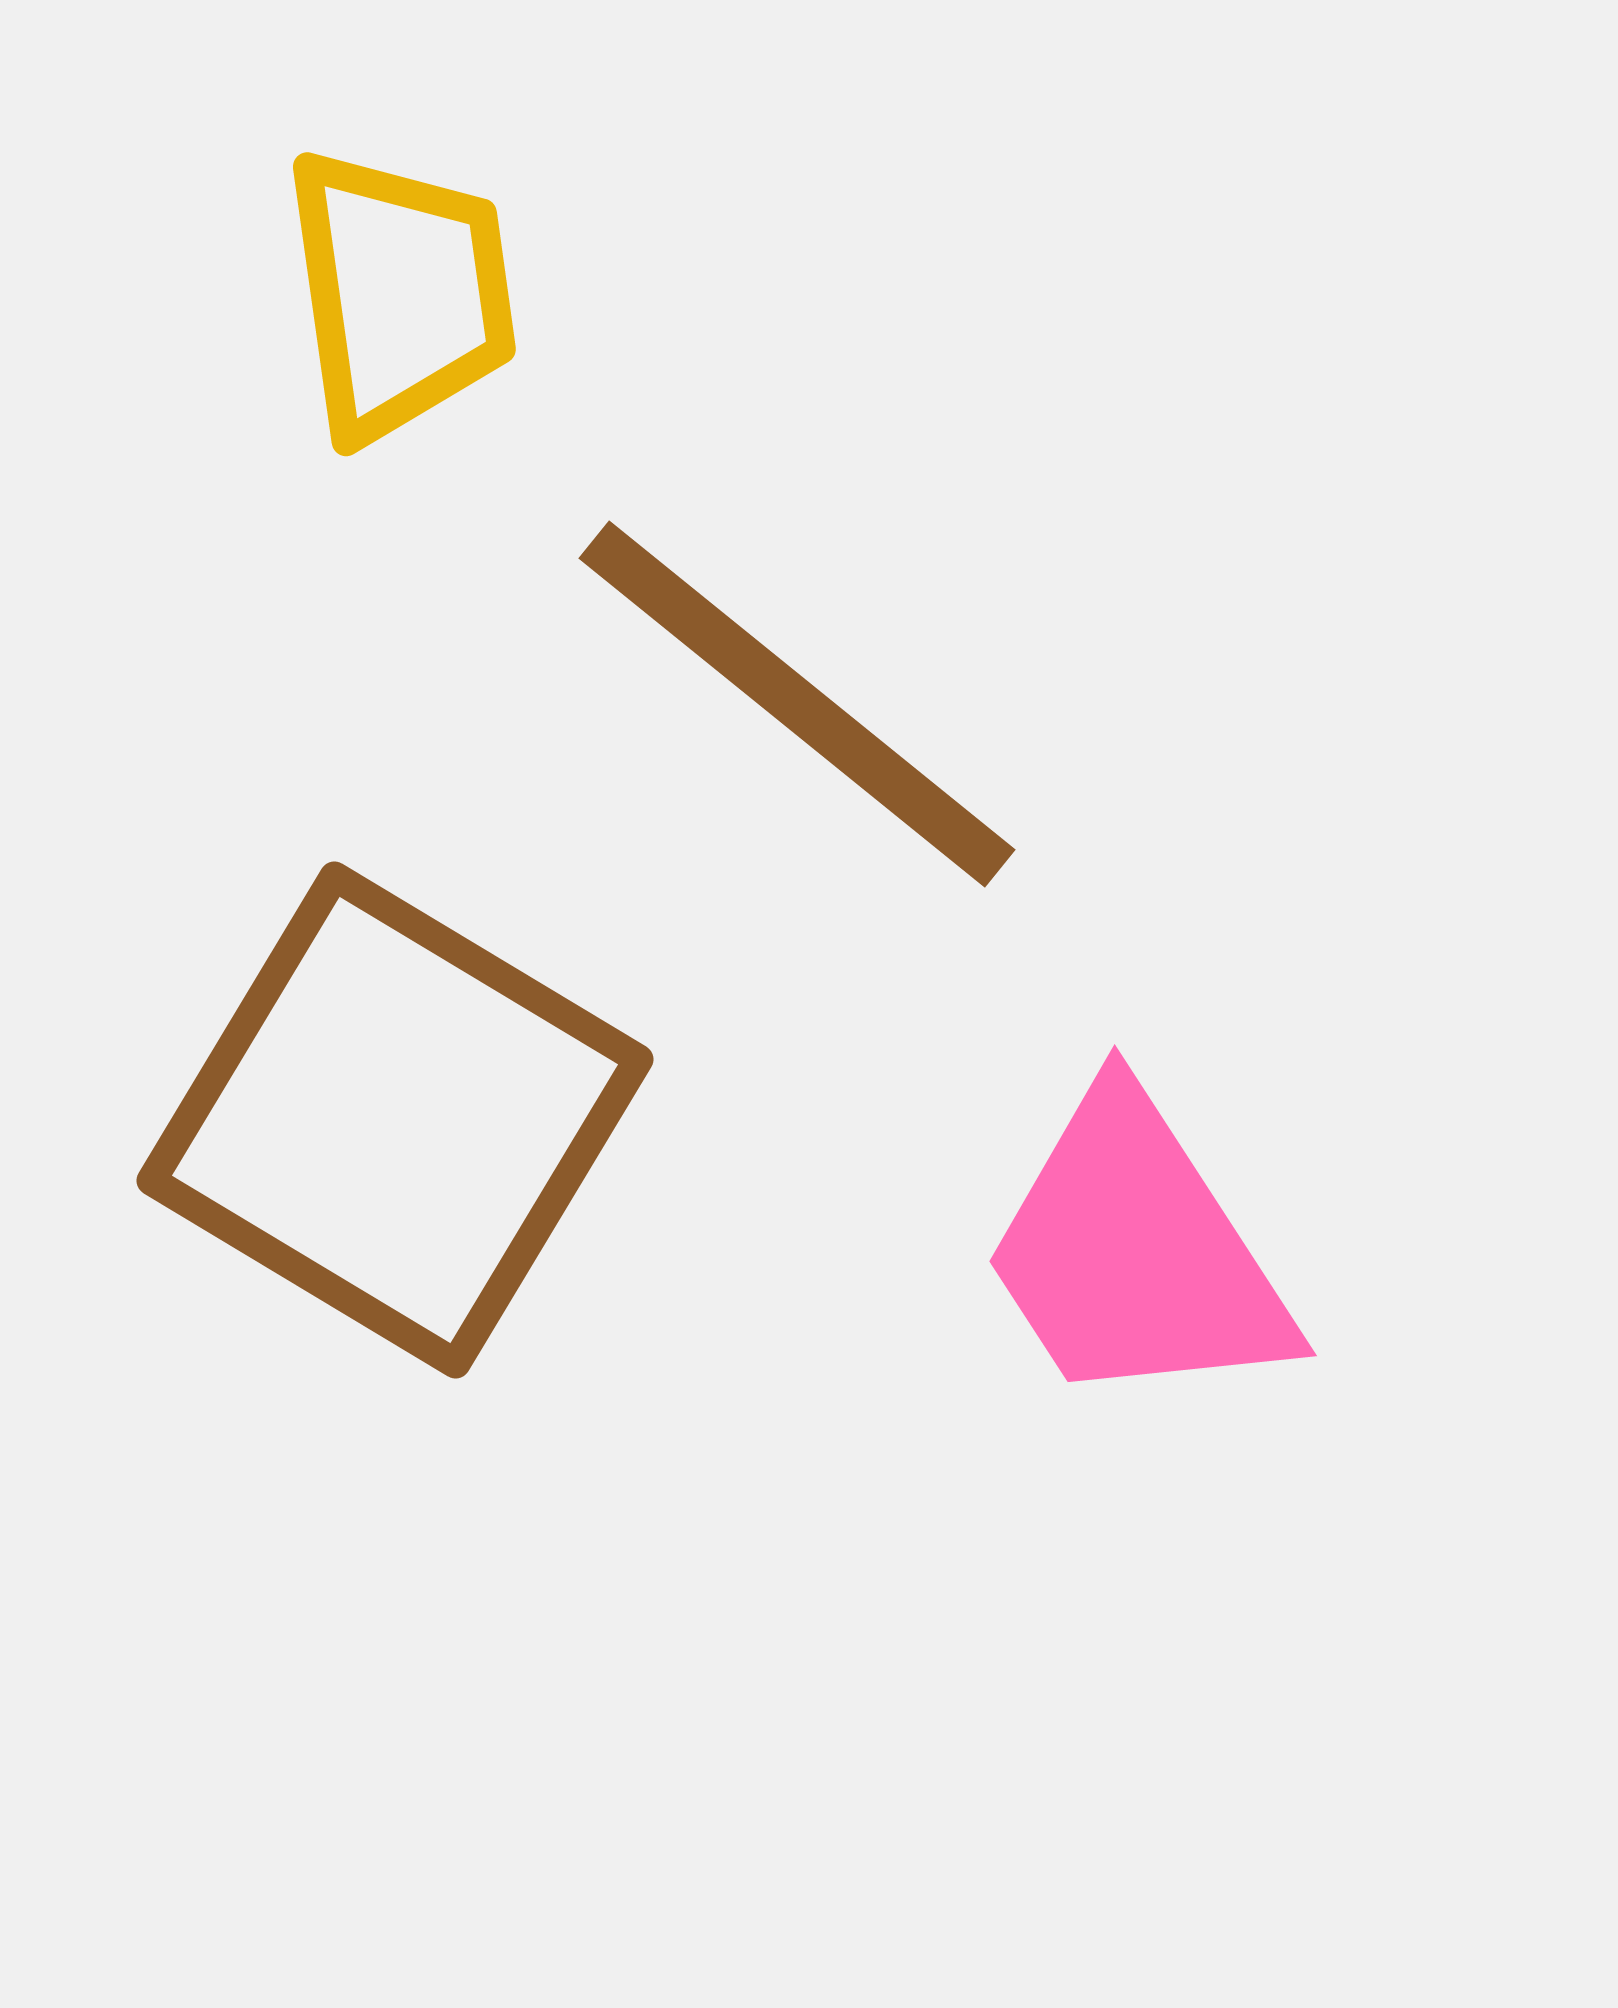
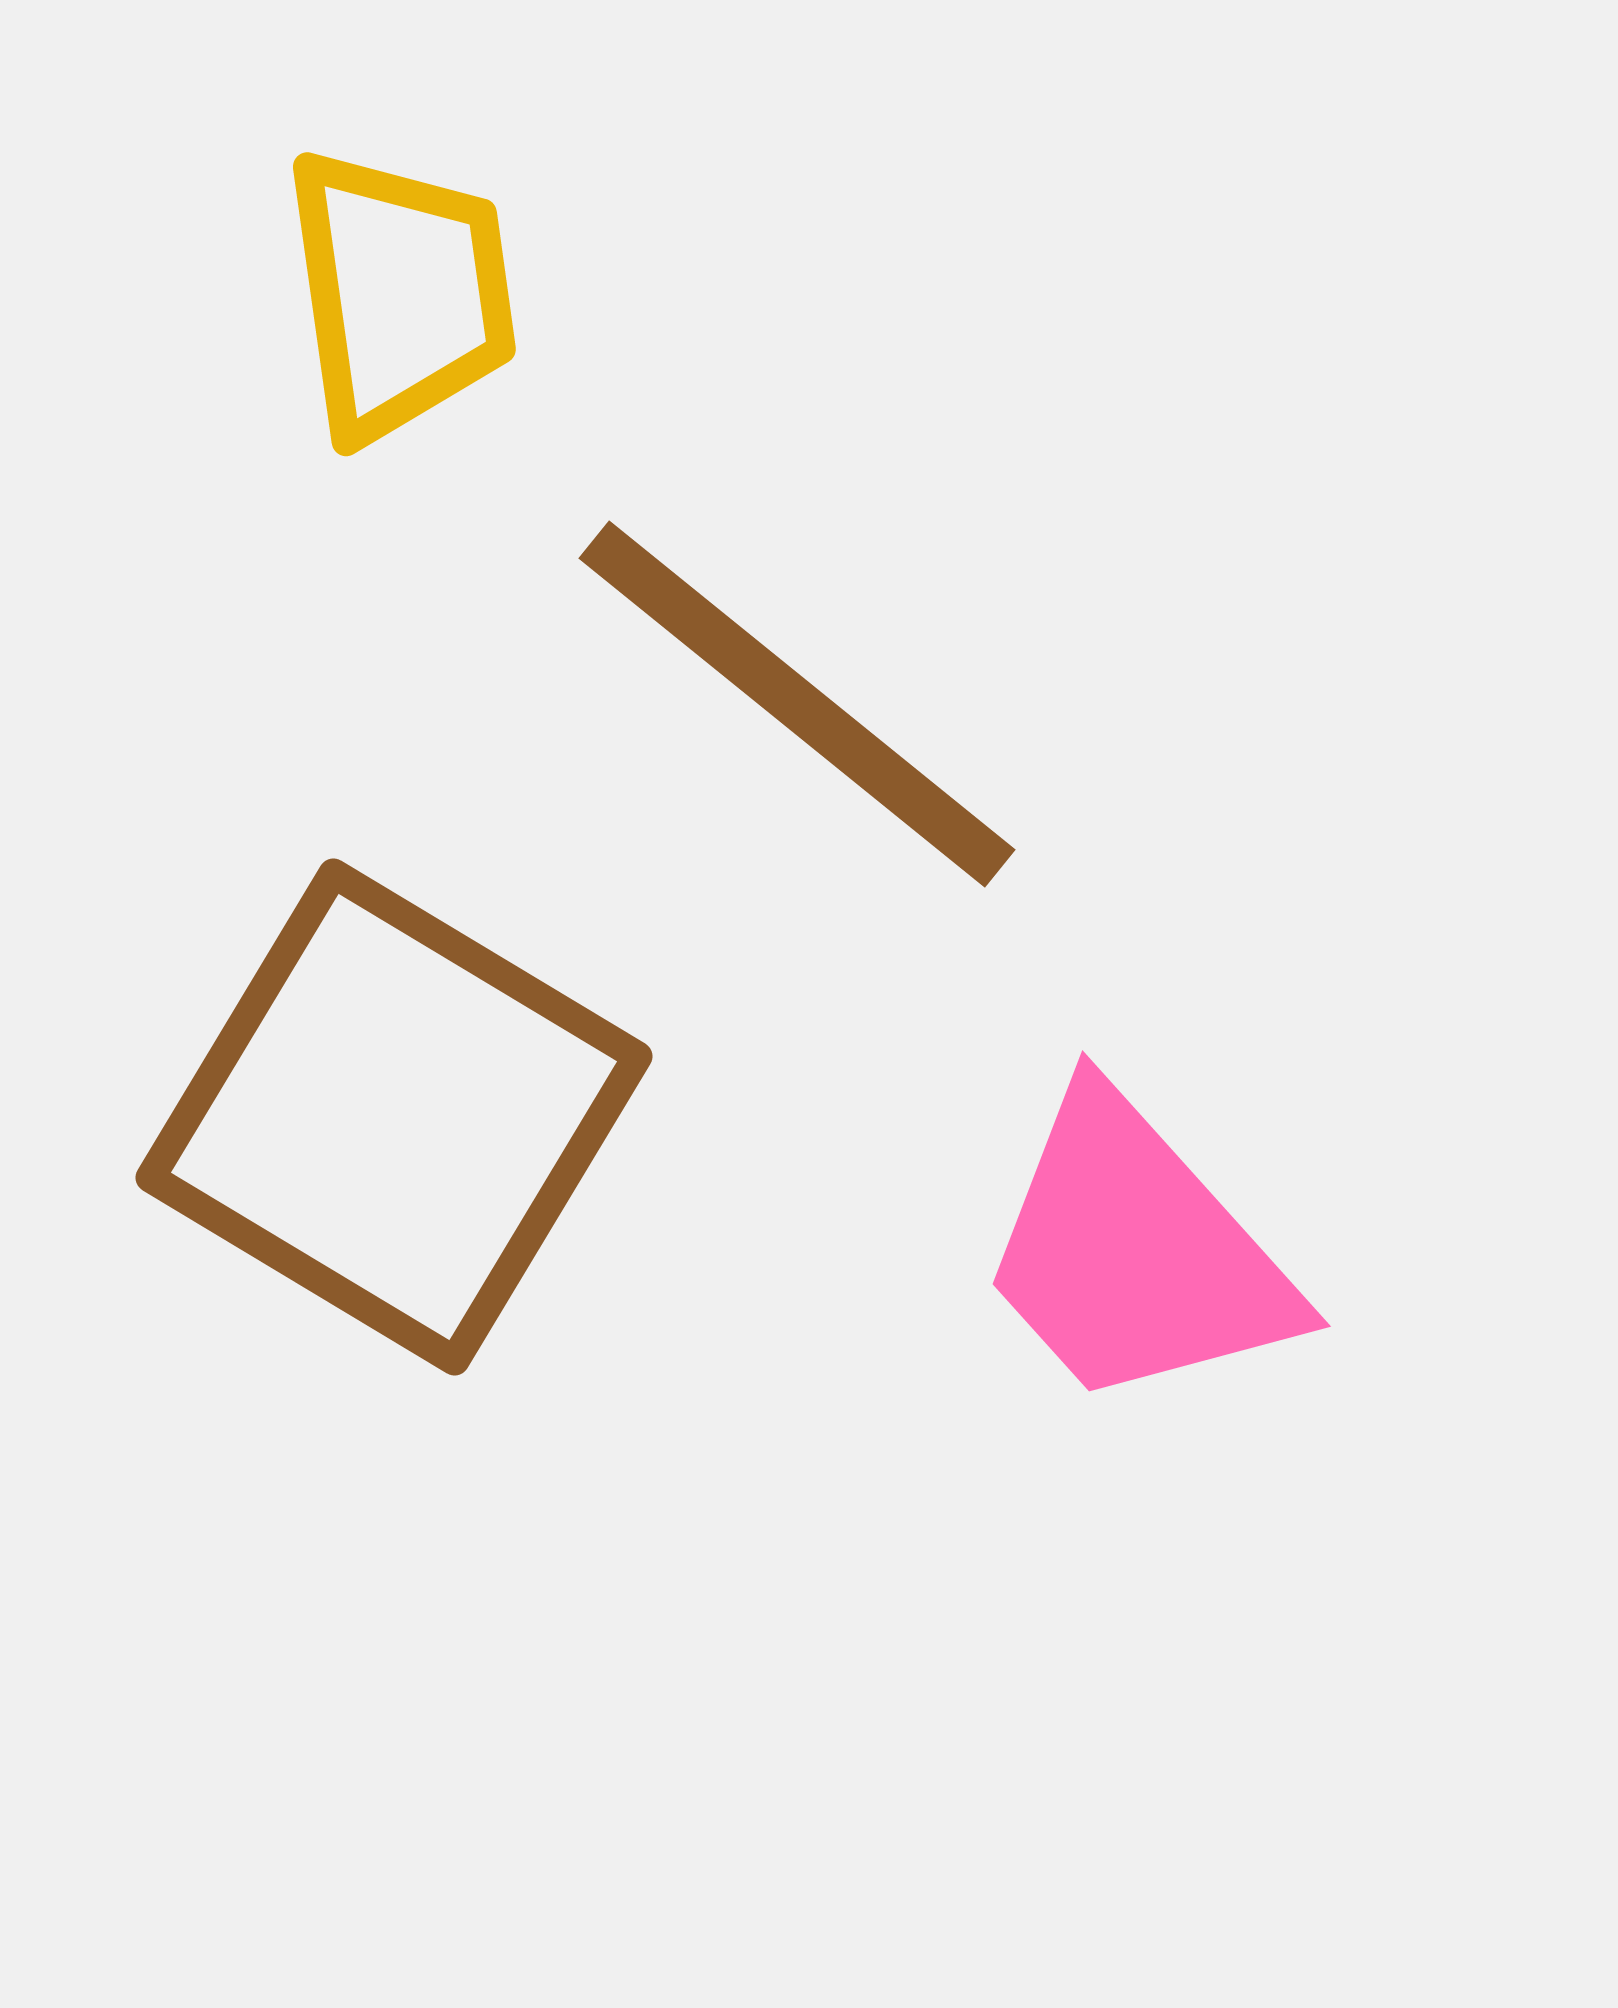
brown square: moved 1 px left, 3 px up
pink trapezoid: rotated 9 degrees counterclockwise
